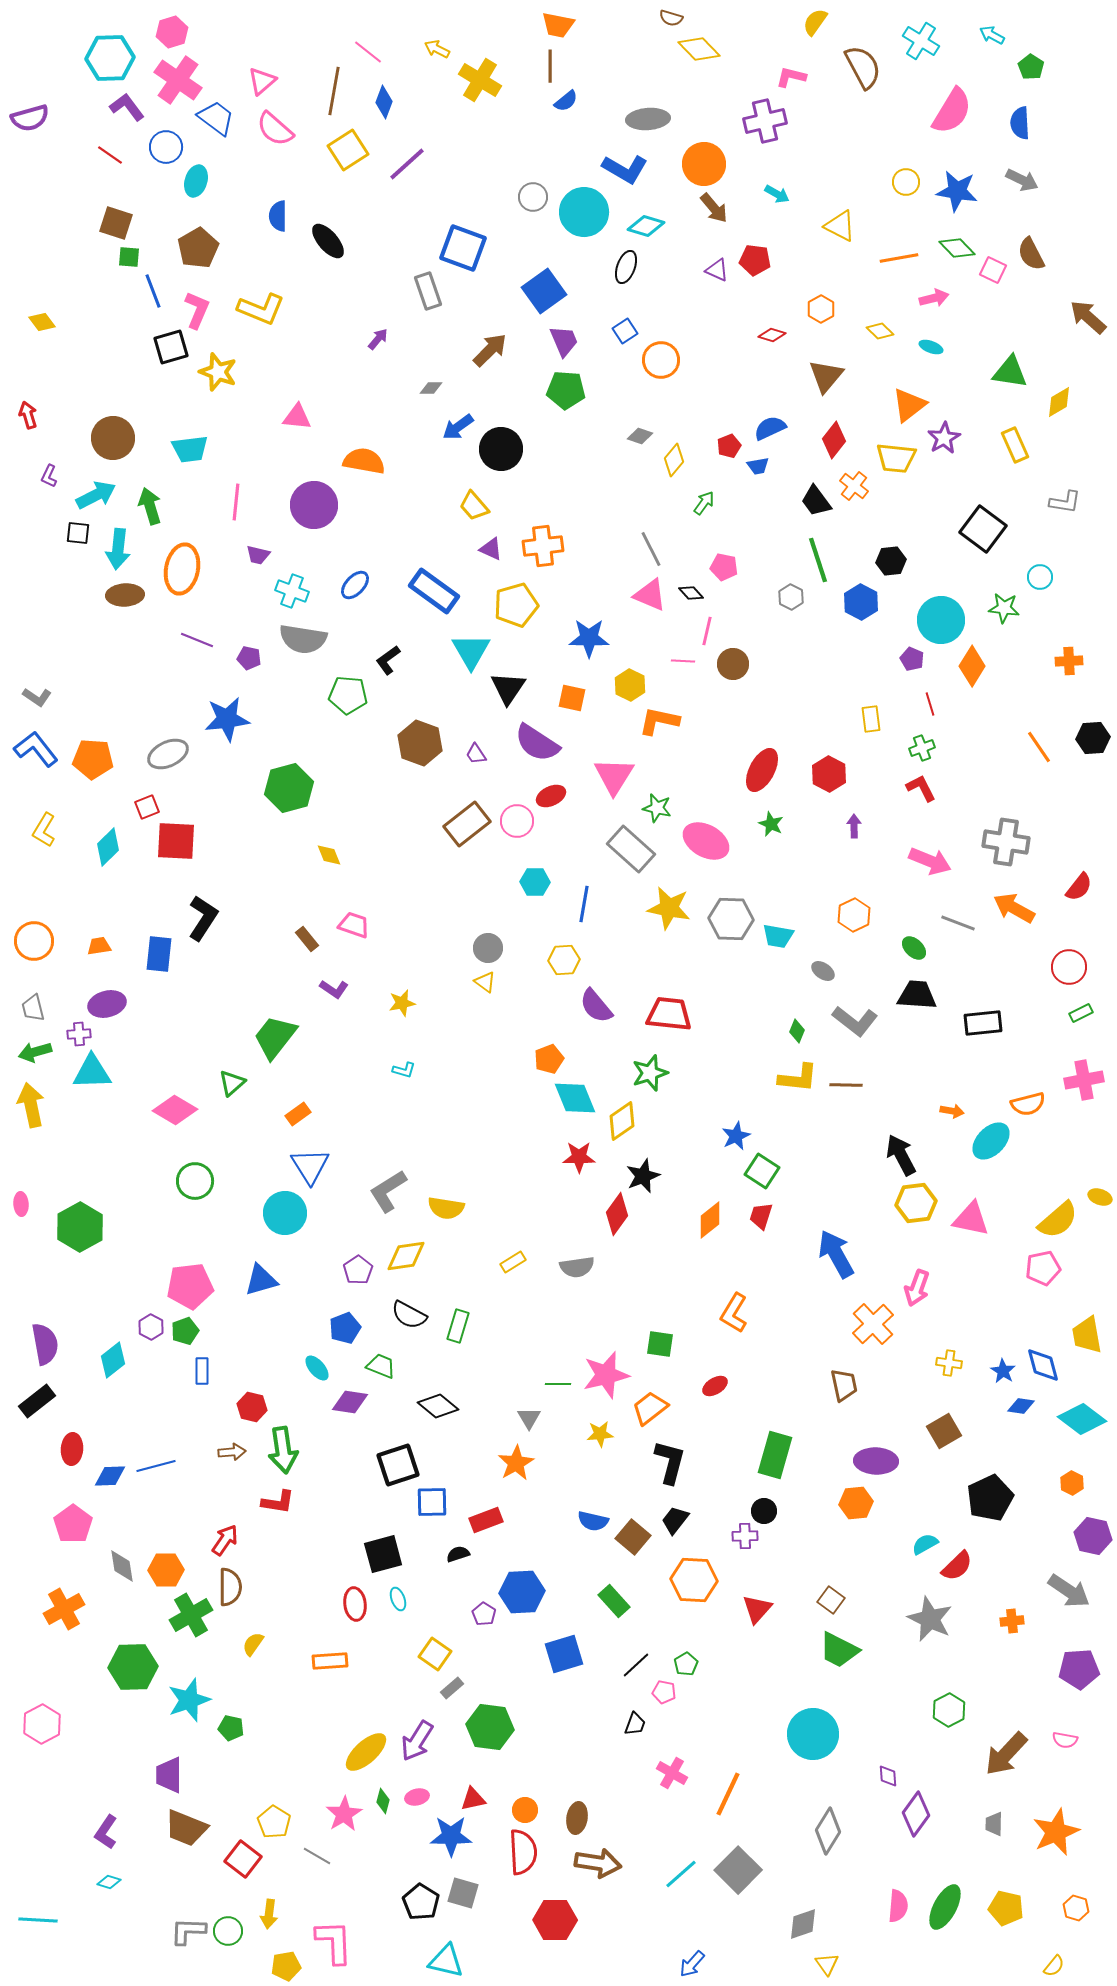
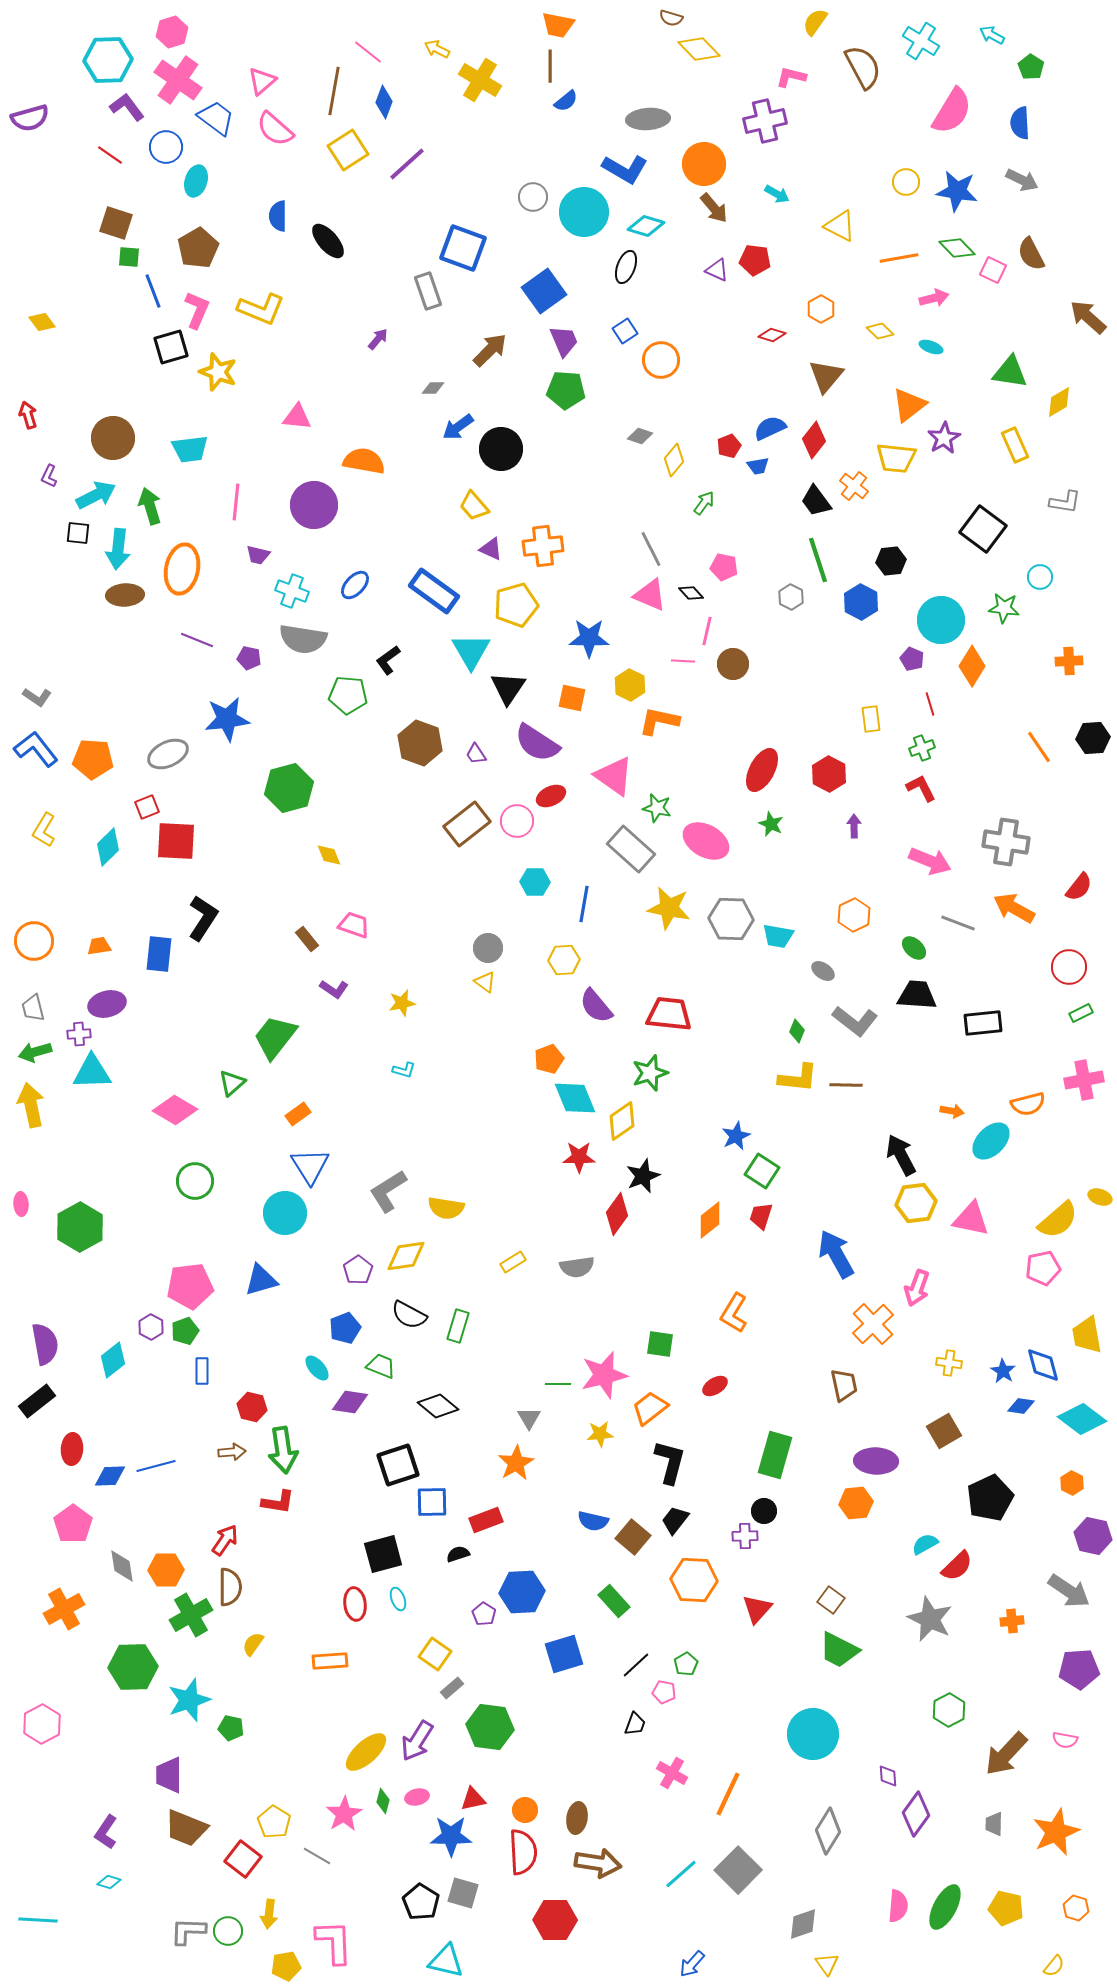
cyan hexagon at (110, 58): moved 2 px left, 2 px down
gray diamond at (431, 388): moved 2 px right
red diamond at (834, 440): moved 20 px left
pink triangle at (614, 776): rotated 27 degrees counterclockwise
pink star at (606, 1375): moved 2 px left
